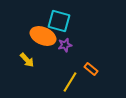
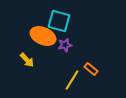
yellow line: moved 2 px right, 2 px up
